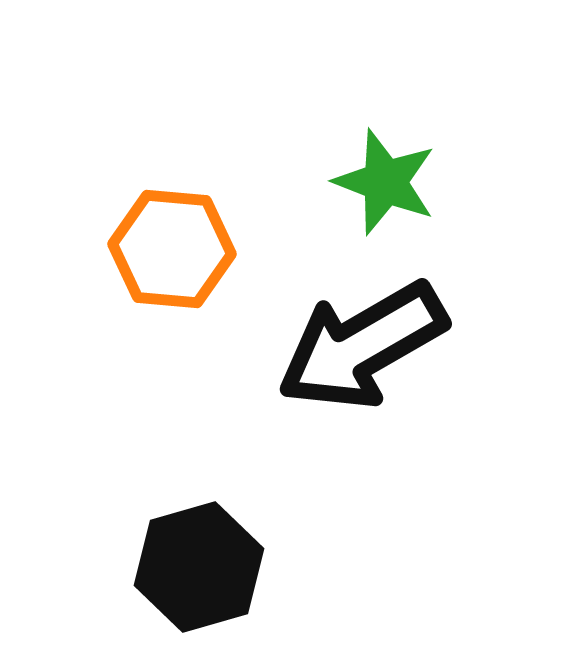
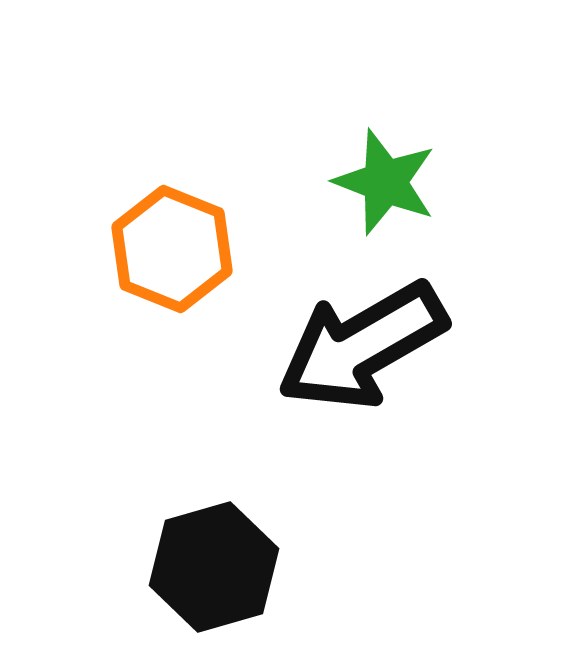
orange hexagon: rotated 17 degrees clockwise
black hexagon: moved 15 px right
